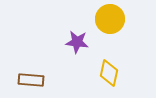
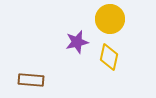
purple star: rotated 20 degrees counterclockwise
yellow diamond: moved 16 px up
